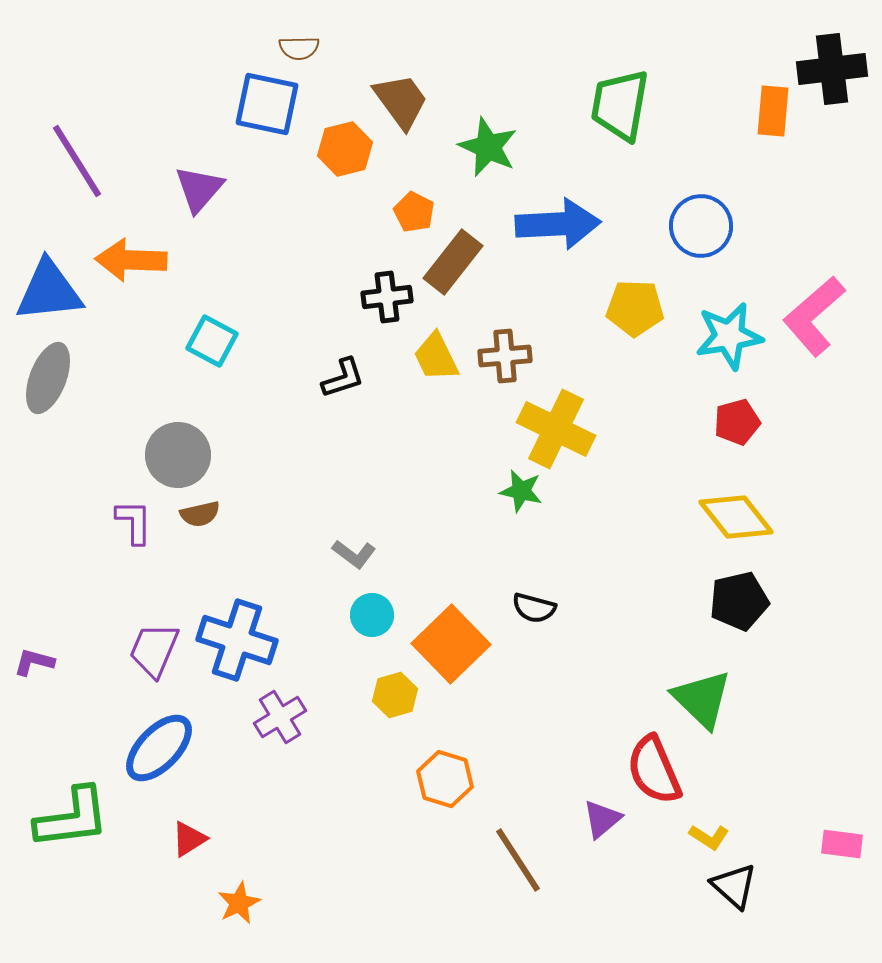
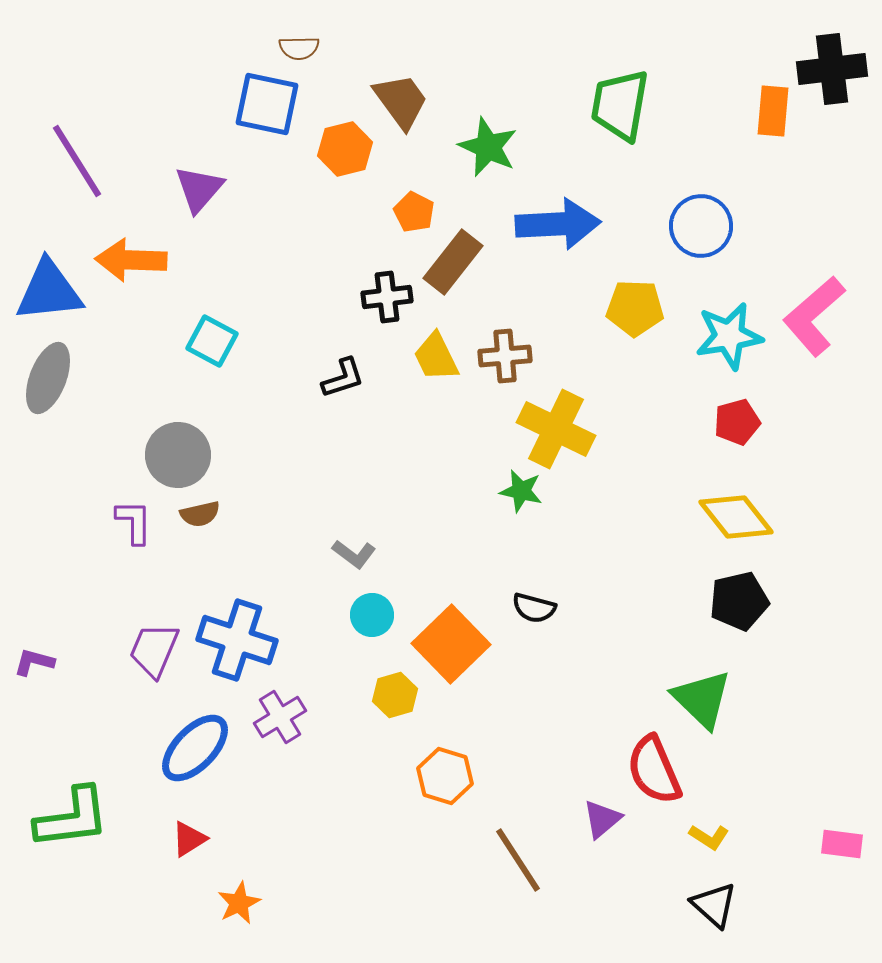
blue ellipse at (159, 748): moved 36 px right
orange hexagon at (445, 779): moved 3 px up
black triangle at (734, 886): moved 20 px left, 19 px down
